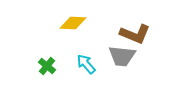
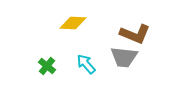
gray trapezoid: moved 2 px right, 1 px down
